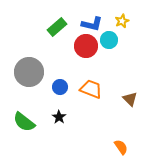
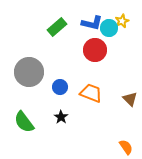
blue L-shape: moved 1 px up
cyan circle: moved 12 px up
red circle: moved 9 px right, 4 px down
orange trapezoid: moved 4 px down
black star: moved 2 px right
green semicircle: rotated 15 degrees clockwise
orange semicircle: moved 5 px right
